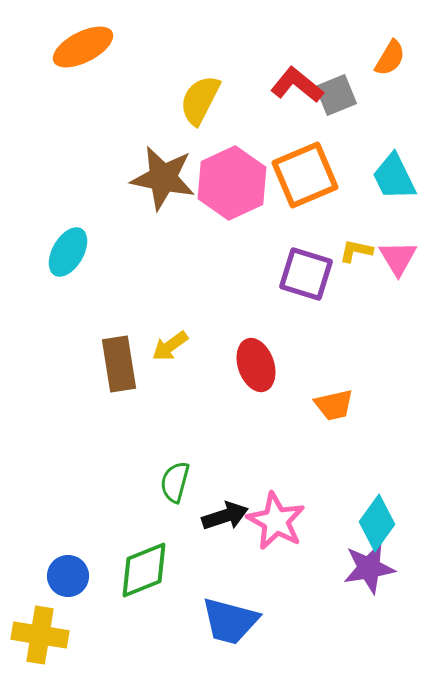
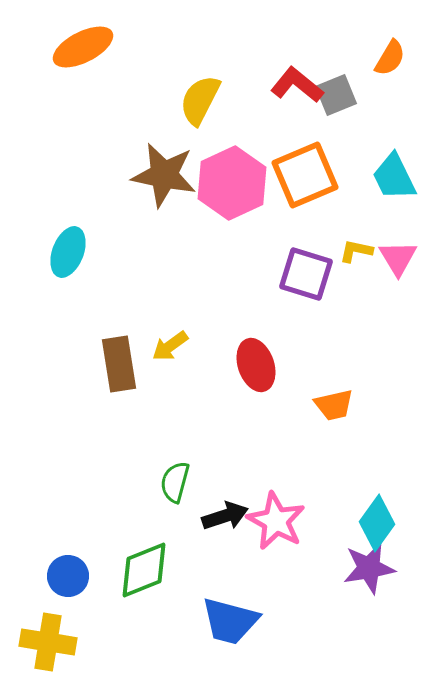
brown star: moved 1 px right, 3 px up
cyan ellipse: rotated 9 degrees counterclockwise
yellow cross: moved 8 px right, 7 px down
